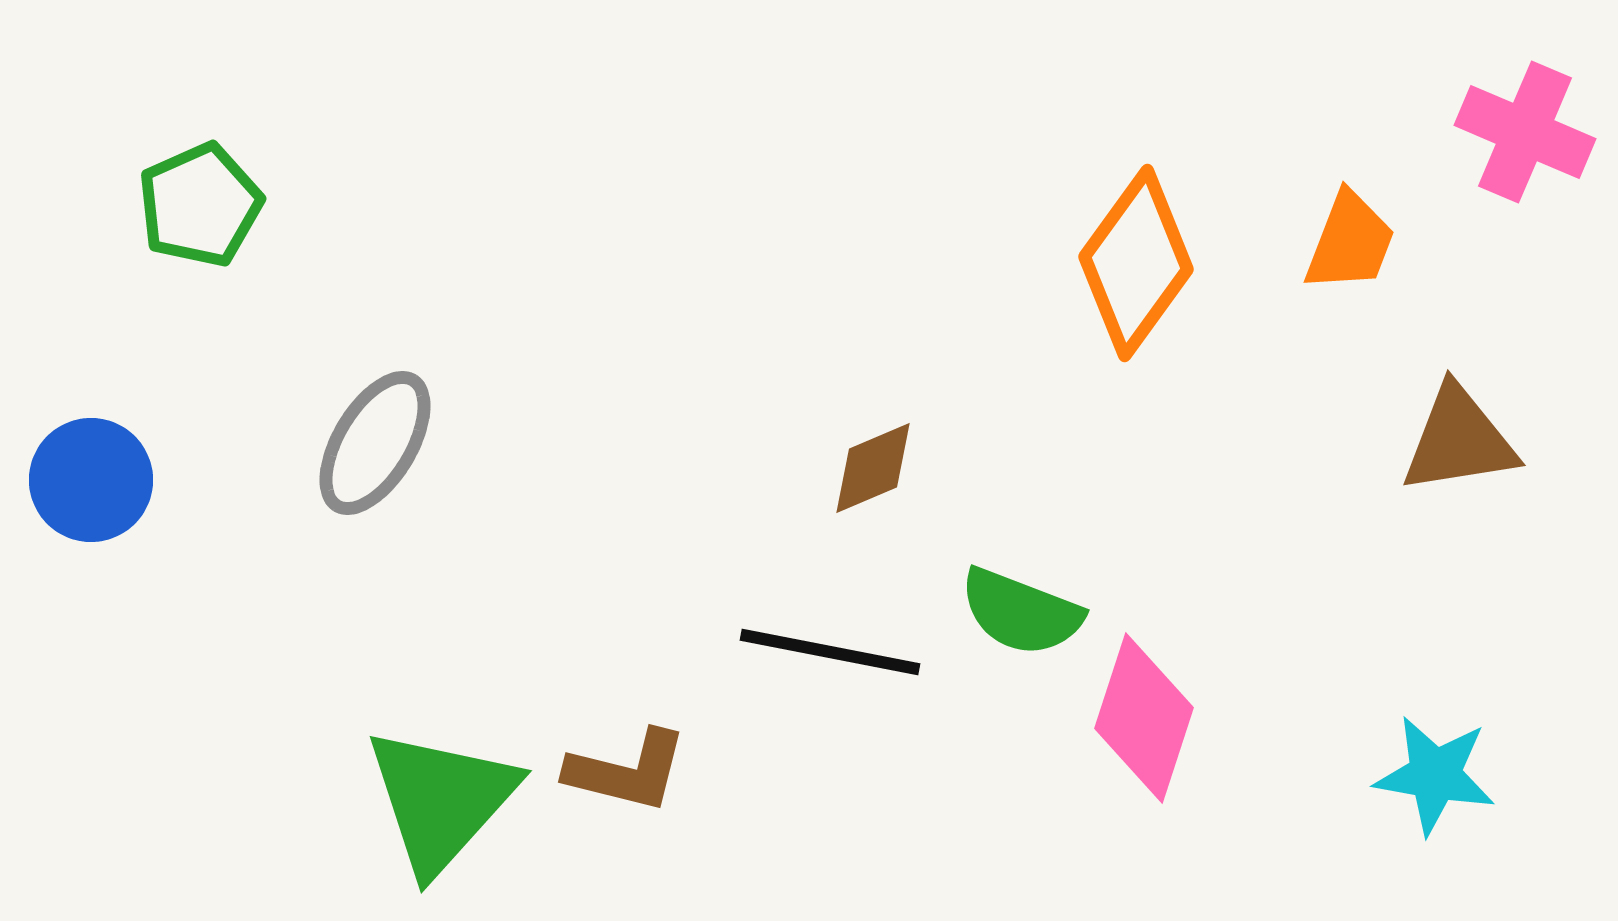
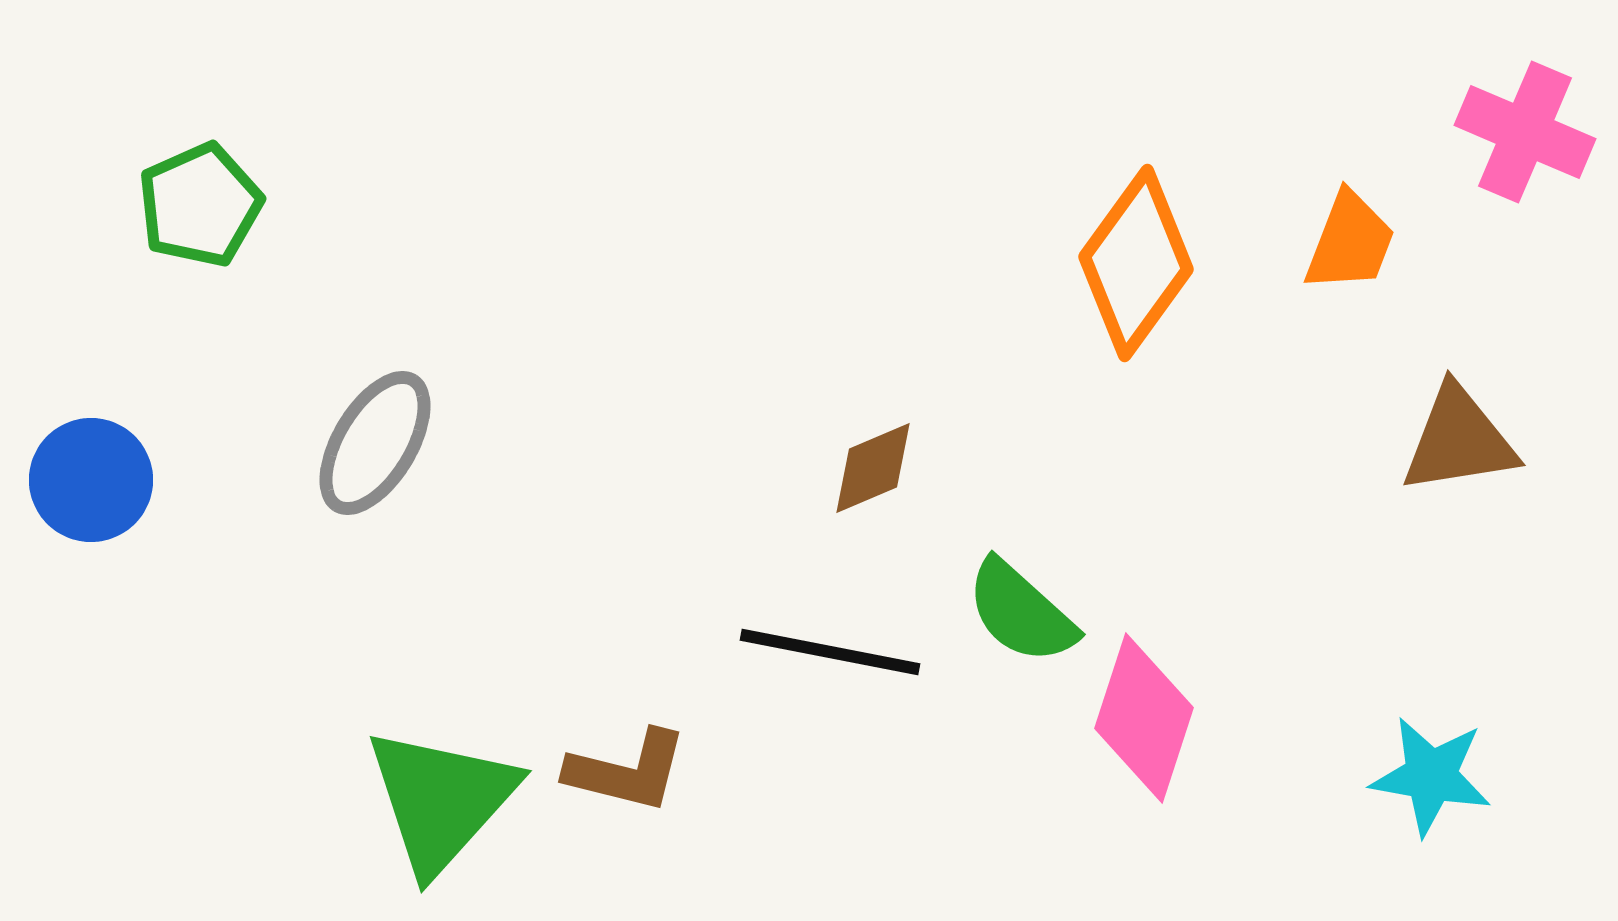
green semicircle: rotated 21 degrees clockwise
cyan star: moved 4 px left, 1 px down
